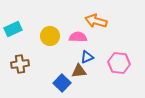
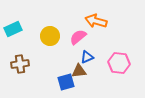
pink semicircle: rotated 42 degrees counterclockwise
blue square: moved 4 px right, 1 px up; rotated 30 degrees clockwise
